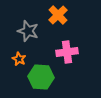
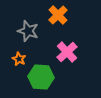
pink cross: rotated 35 degrees counterclockwise
